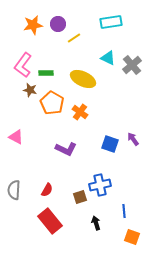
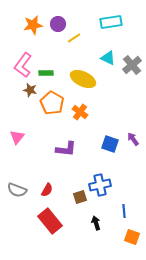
pink triangle: moved 1 px right; rotated 42 degrees clockwise
purple L-shape: rotated 20 degrees counterclockwise
gray semicircle: moved 3 px right; rotated 72 degrees counterclockwise
